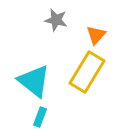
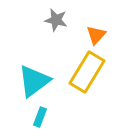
cyan triangle: rotated 45 degrees clockwise
